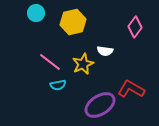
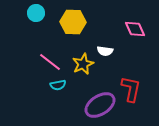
yellow hexagon: rotated 15 degrees clockwise
pink diamond: moved 2 px down; rotated 60 degrees counterclockwise
red L-shape: rotated 72 degrees clockwise
